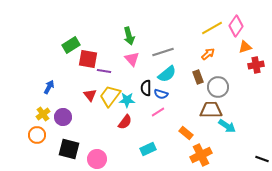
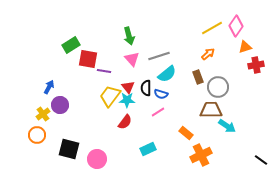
gray line: moved 4 px left, 4 px down
red triangle: moved 38 px right, 8 px up
purple circle: moved 3 px left, 12 px up
black line: moved 1 px left, 1 px down; rotated 16 degrees clockwise
